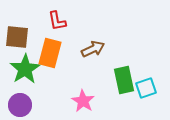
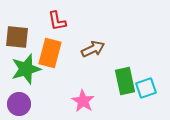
green star: moved 1 px right; rotated 16 degrees clockwise
green rectangle: moved 1 px right, 1 px down
purple circle: moved 1 px left, 1 px up
